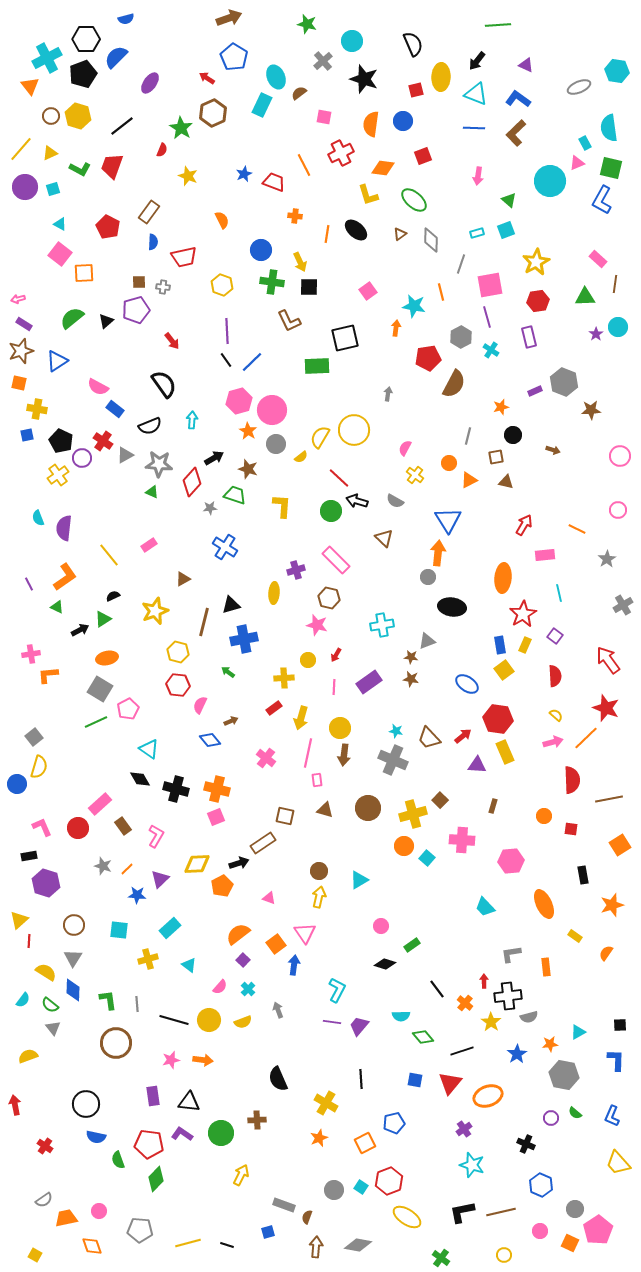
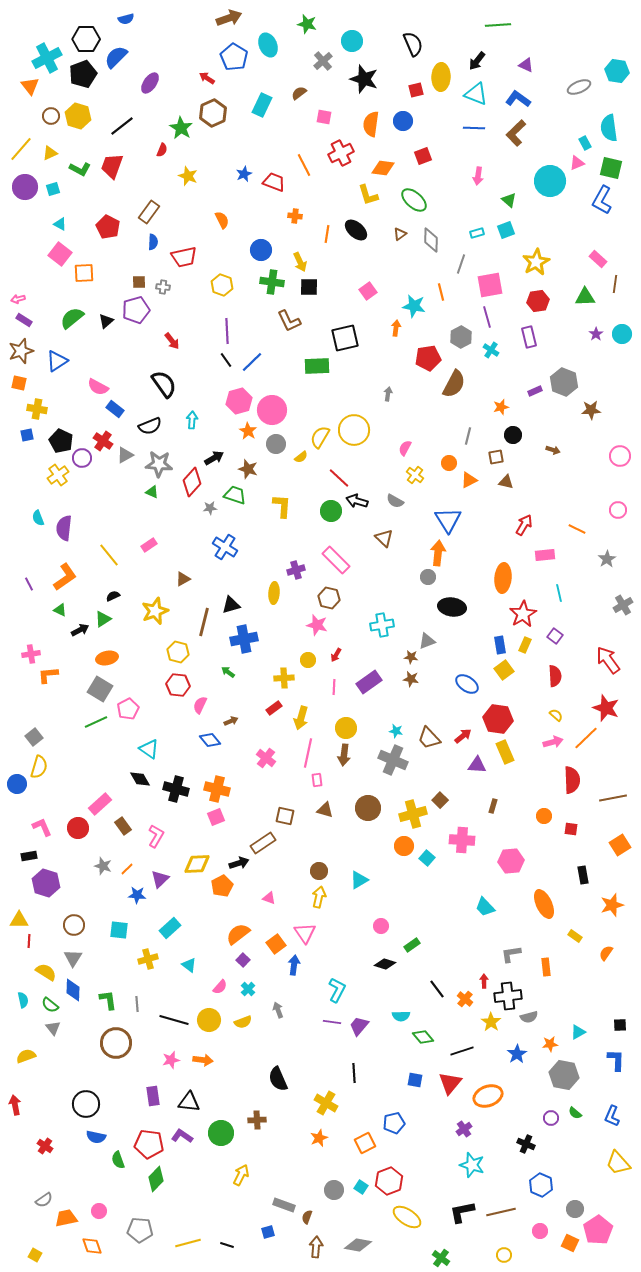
cyan ellipse at (276, 77): moved 8 px left, 32 px up
purple rectangle at (24, 324): moved 4 px up
cyan circle at (618, 327): moved 4 px right, 7 px down
green triangle at (57, 607): moved 3 px right, 3 px down
yellow circle at (340, 728): moved 6 px right
brown line at (609, 799): moved 4 px right, 1 px up
yellow triangle at (19, 920): rotated 42 degrees clockwise
cyan semicircle at (23, 1000): rotated 49 degrees counterclockwise
orange cross at (465, 1003): moved 4 px up
yellow semicircle at (28, 1056): moved 2 px left
black line at (361, 1079): moved 7 px left, 6 px up
purple L-shape at (182, 1134): moved 2 px down
